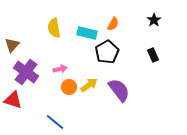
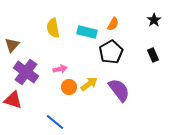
yellow semicircle: moved 1 px left
cyan rectangle: moved 1 px up
black pentagon: moved 4 px right
yellow arrow: moved 1 px up
